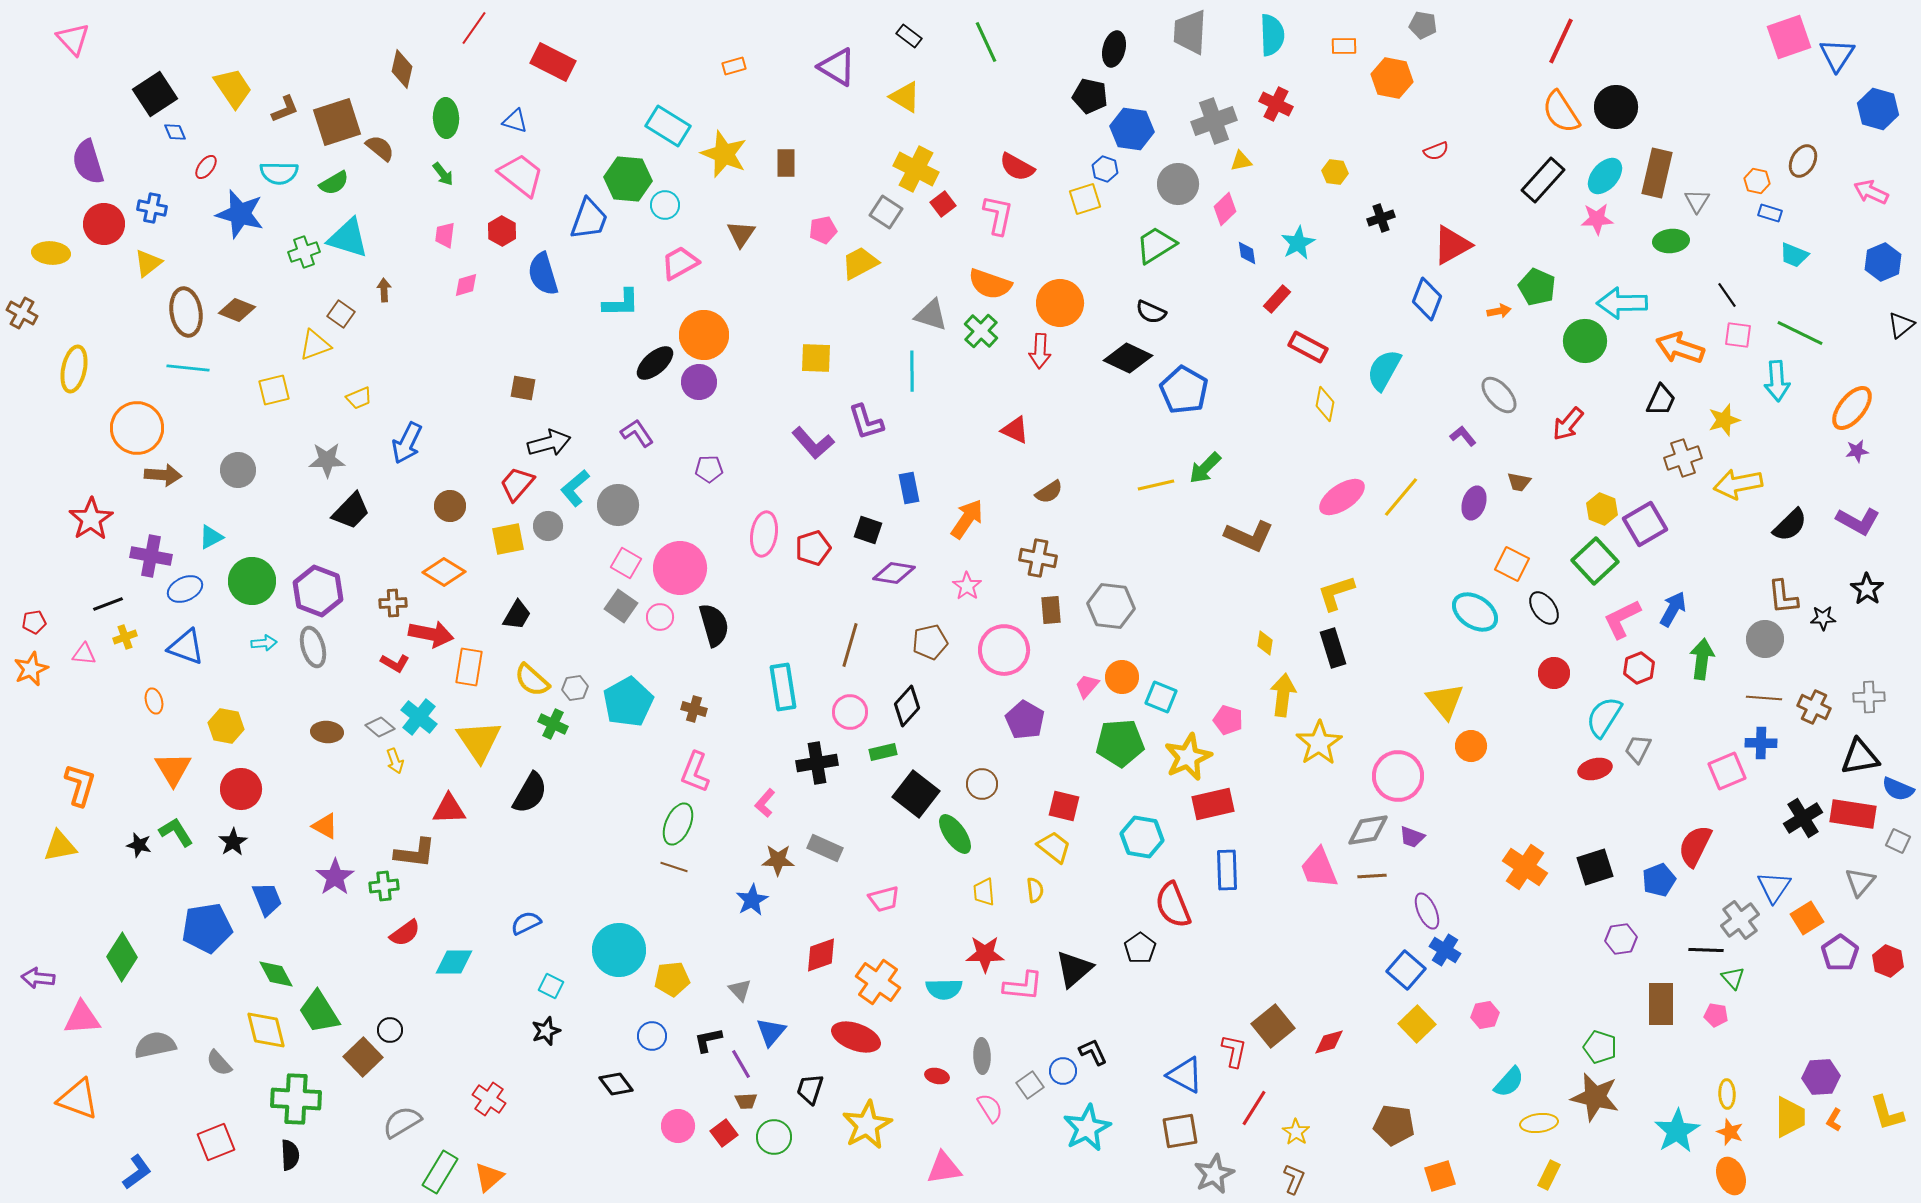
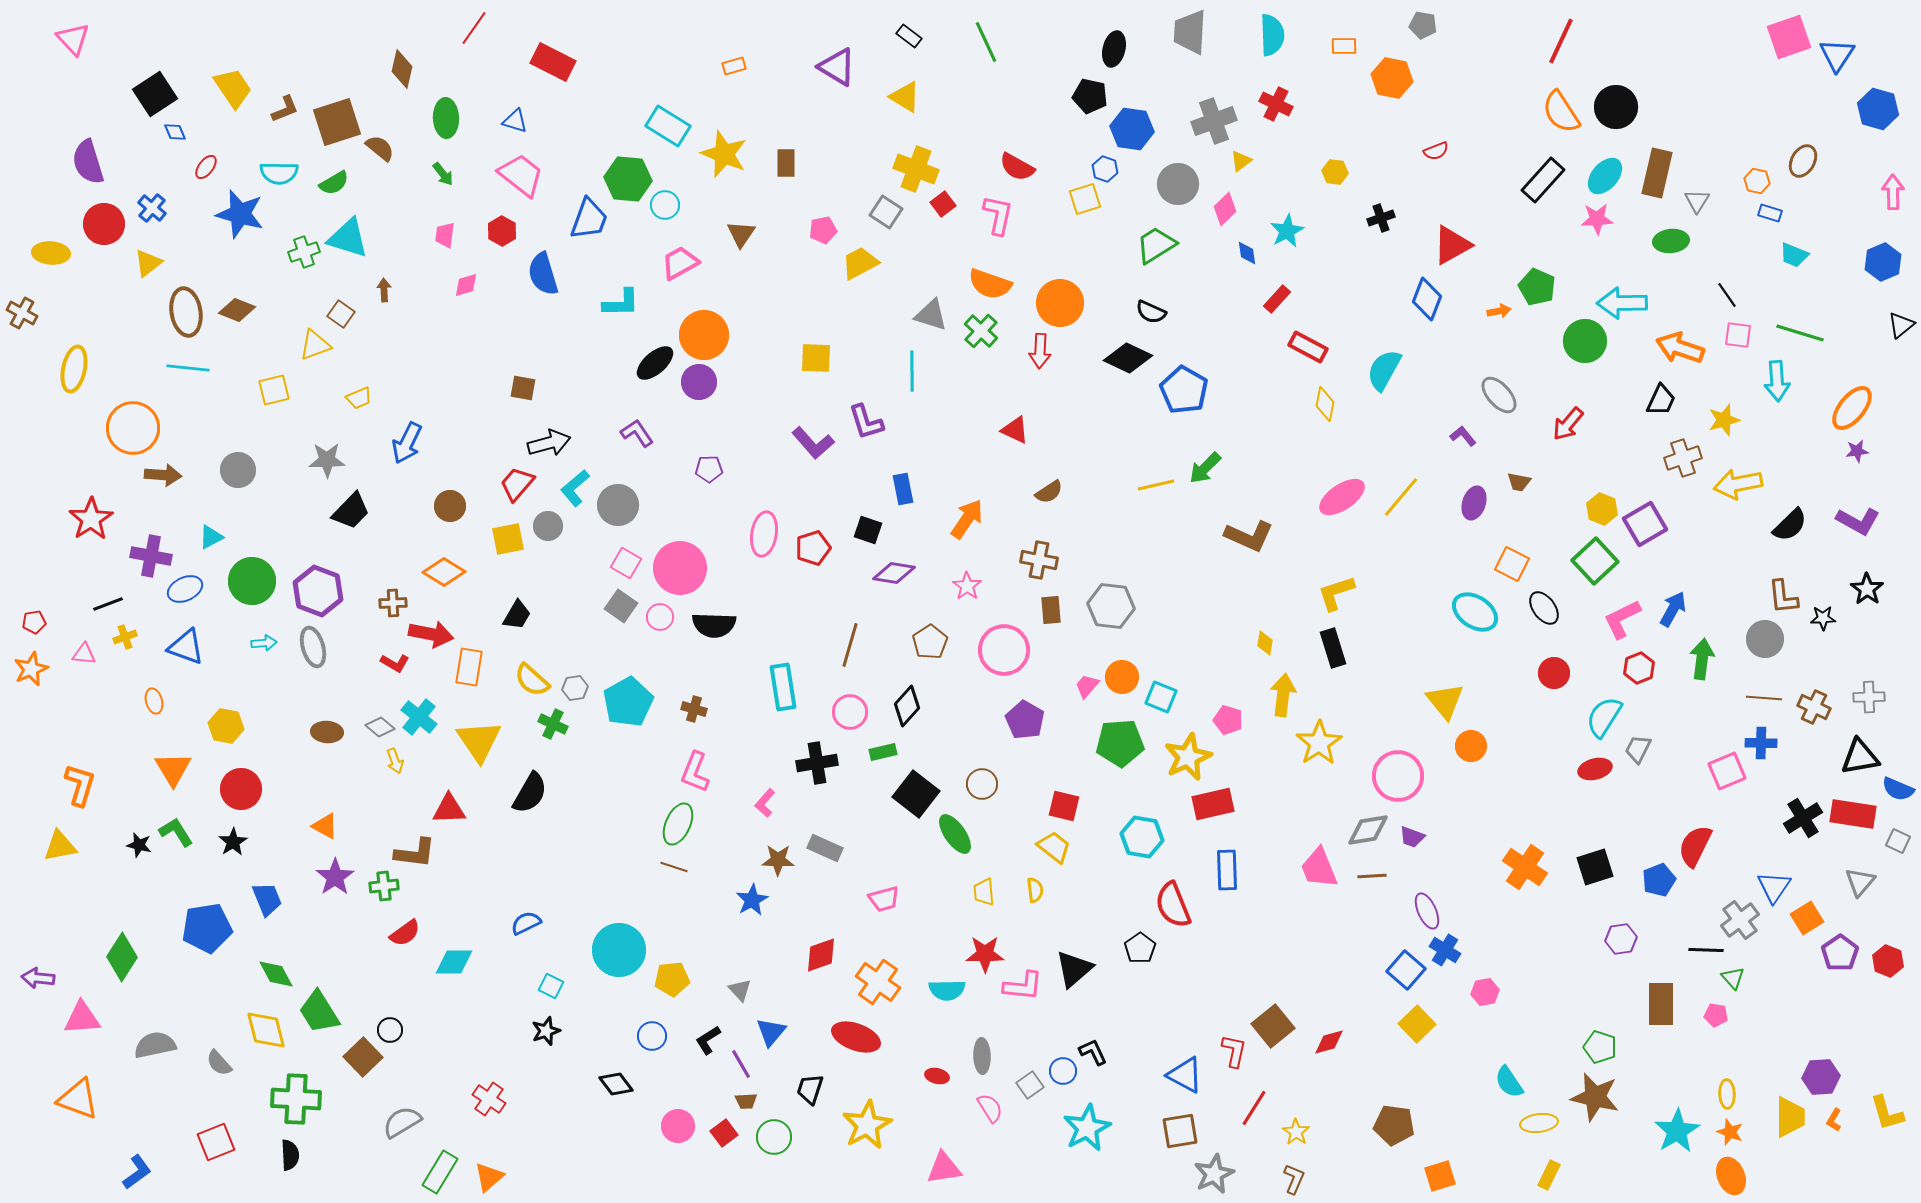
yellow triangle at (1241, 161): rotated 25 degrees counterclockwise
yellow cross at (916, 169): rotated 6 degrees counterclockwise
pink arrow at (1871, 192): moved 22 px right; rotated 64 degrees clockwise
blue cross at (152, 208): rotated 28 degrees clockwise
cyan star at (1298, 243): moved 11 px left, 12 px up
green line at (1800, 333): rotated 9 degrees counterclockwise
orange circle at (137, 428): moved 4 px left
blue rectangle at (909, 488): moved 6 px left, 1 px down
brown cross at (1038, 558): moved 1 px right, 2 px down
black semicircle at (714, 625): rotated 108 degrees clockwise
brown pentagon at (930, 642): rotated 20 degrees counterclockwise
cyan semicircle at (944, 989): moved 3 px right, 1 px down
pink hexagon at (1485, 1015): moved 23 px up
black L-shape at (708, 1040): rotated 20 degrees counterclockwise
cyan semicircle at (1509, 1082): rotated 104 degrees clockwise
